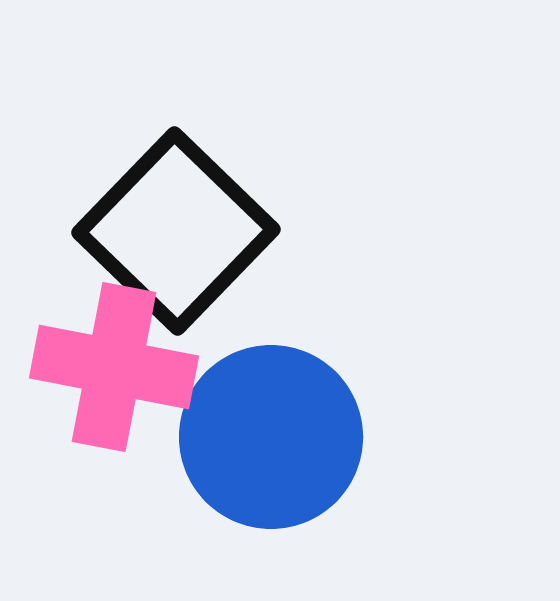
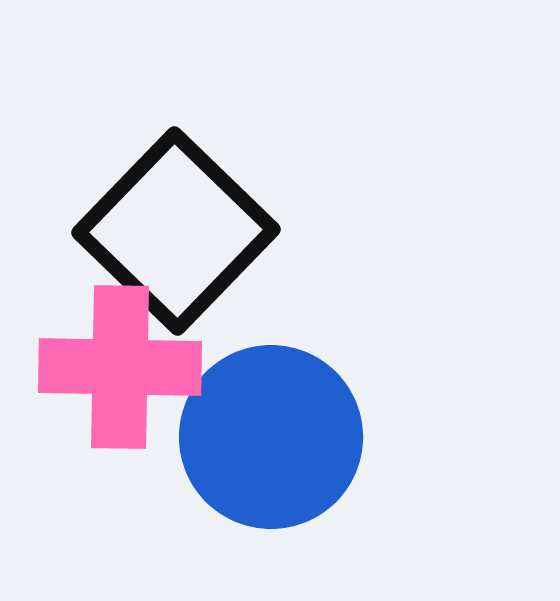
pink cross: moved 6 px right; rotated 10 degrees counterclockwise
